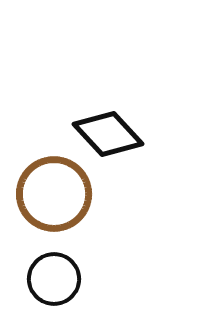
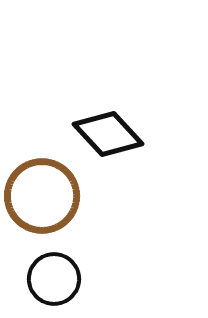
brown circle: moved 12 px left, 2 px down
